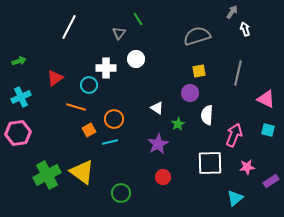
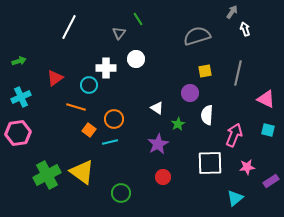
yellow square: moved 6 px right
orange square: rotated 24 degrees counterclockwise
